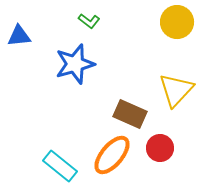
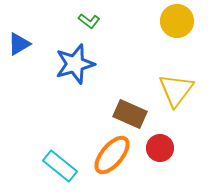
yellow circle: moved 1 px up
blue triangle: moved 8 px down; rotated 25 degrees counterclockwise
yellow triangle: rotated 6 degrees counterclockwise
